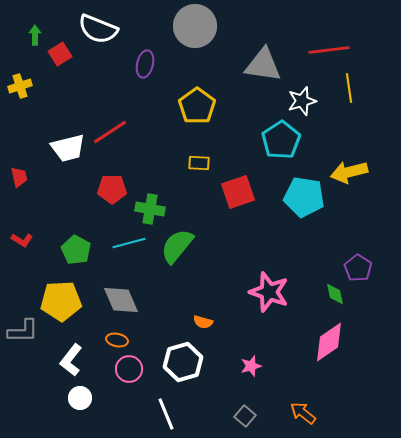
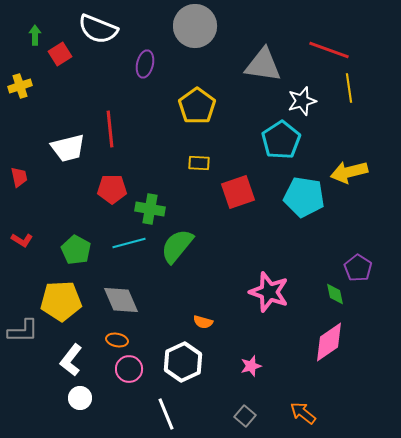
red line at (329, 50): rotated 27 degrees clockwise
red line at (110, 132): moved 3 px up; rotated 63 degrees counterclockwise
white hexagon at (183, 362): rotated 9 degrees counterclockwise
